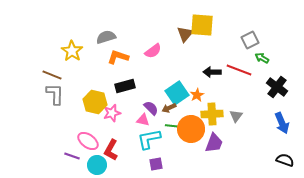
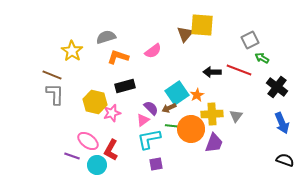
pink triangle: rotated 48 degrees counterclockwise
